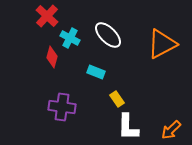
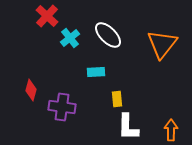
cyan cross: rotated 24 degrees clockwise
orange triangle: rotated 24 degrees counterclockwise
red diamond: moved 21 px left, 33 px down
cyan rectangle: rotated 24 degrees counterclockwise
yellow rectangle: rotated 28 degrees clockwise
orange arrow: rotated 135 degrees clockwise
